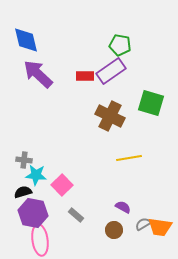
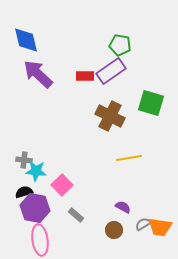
cyan star: moved 4 px up
black semicircle: moved 1 px right
purple hexagon: moved 2 px right, 5 px up
